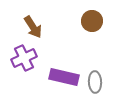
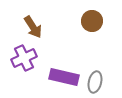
gray ellipse: rotated 15 degrees clockwise
